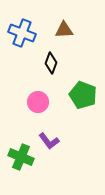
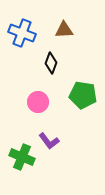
green pentagon: rotated 12 degrees counterclockwise
green cross: moved 1 px right
